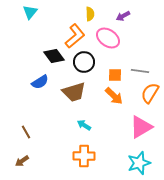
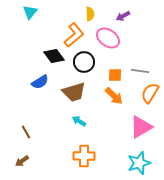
orange L-shape: moved 1 px left, 1 px up
cyan arrow: moved 5 px left, 4 px up
